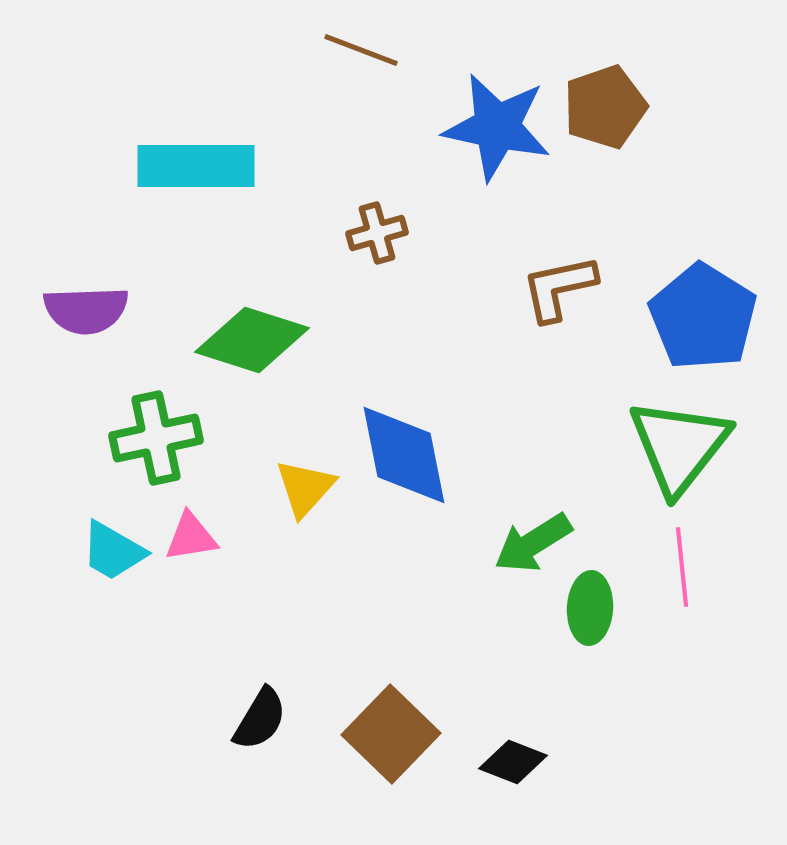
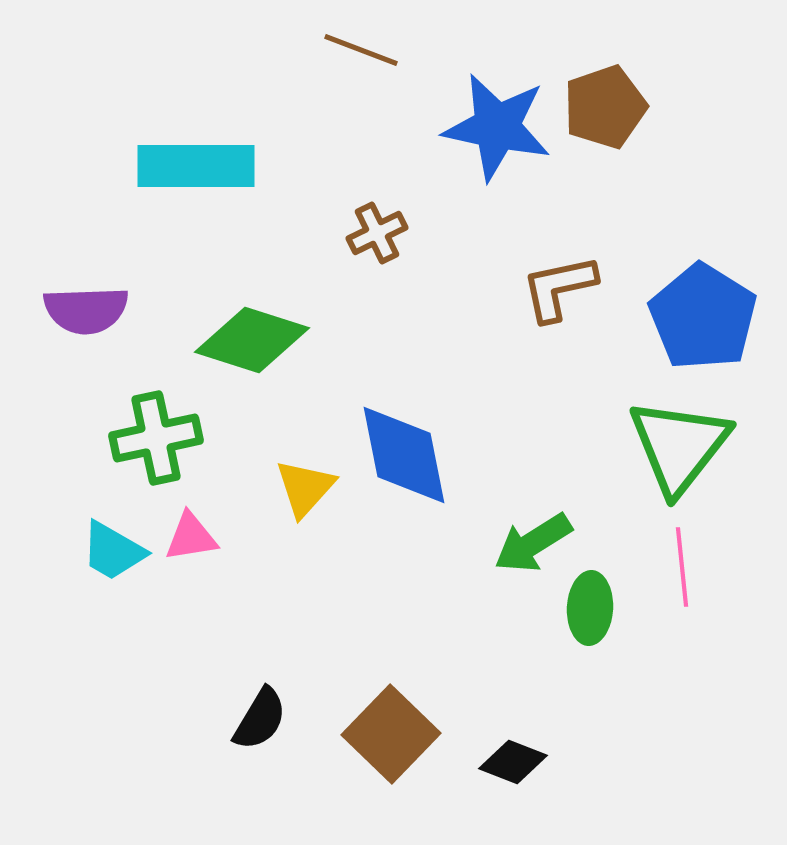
brown cross: rotated 10 degrees counterclockwise
